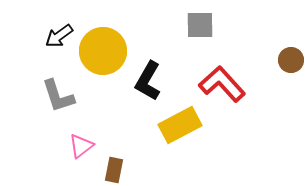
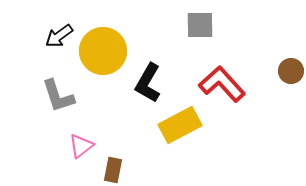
brown circle: moved 11 px down
black L-shape: moved 2 px down
brown rectangle: moved 1 px left
